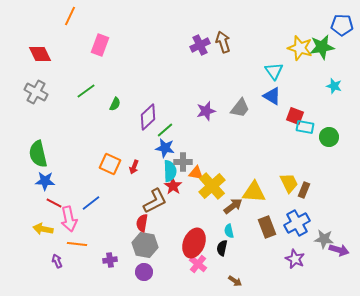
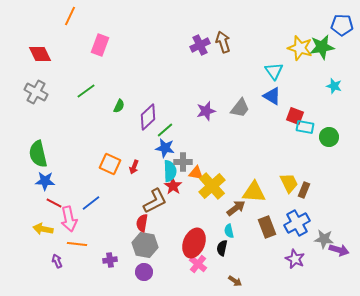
green semicircle at (115, 104): moved 4 px right, 2 px down
brown arrow at (233, 206): moved 3 px right, 2 px down
